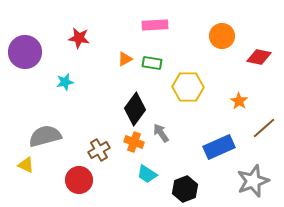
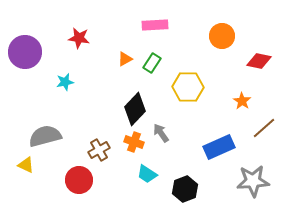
red diamond: moved 4 px down
green rectangle: rotated 66 degrees counterclockwise
orange star: moved 3 px right
black diamond: rotated 8 degrees clockwise
gray star: rotated 16 degrees clockwise
